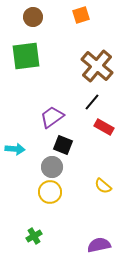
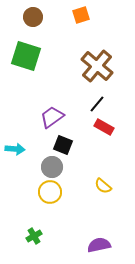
green square: rotated 24 degrees clockwise
black line: moved 5 px right, 2 px down
